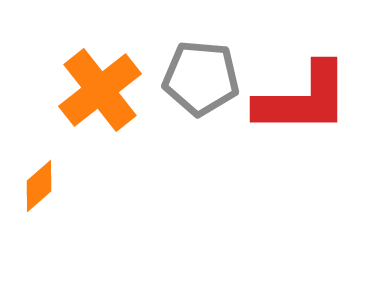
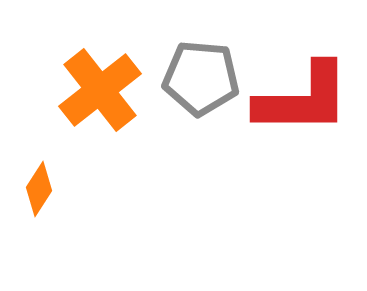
orange diamond: moved 3 px down; rotated 16 degrees counterclockwise
